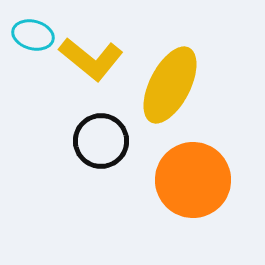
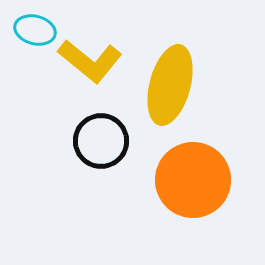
cyan ellipse: moved 2 px right, 5 px up
yellow L-shape: moved 1 px left, 2 px down
yellow ellipse: rotated 12 degrees counterclockwise
